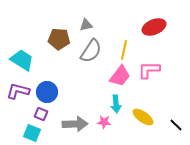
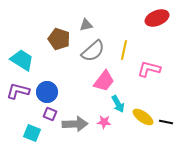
red ellipse: moved 3 px right, 9 px up
brown pentagon: rotated 15 degrees clockwise
gray semicircle: moved 2 px right; rotated 15 degrees clockwise
pink L-shape: moved 1 px up; rotated 15 degrees clockwise
pink trapezoid: moved 16 px left, 5 px down
cyan arrow: moved 2 px right; rotated 24 degrees counterclockwise
purple square: moved 9 px right
black line: moved 10 px left, 3 px up; rotated 32 degrees counterclockwise
